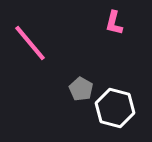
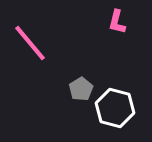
pink L-shape: moved 3 px right, 1 px up
gray pentagon: rotated 10 degrees clockwise
